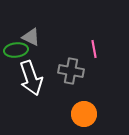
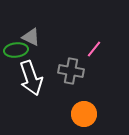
pink line: rotated 48 degrees clockwise
